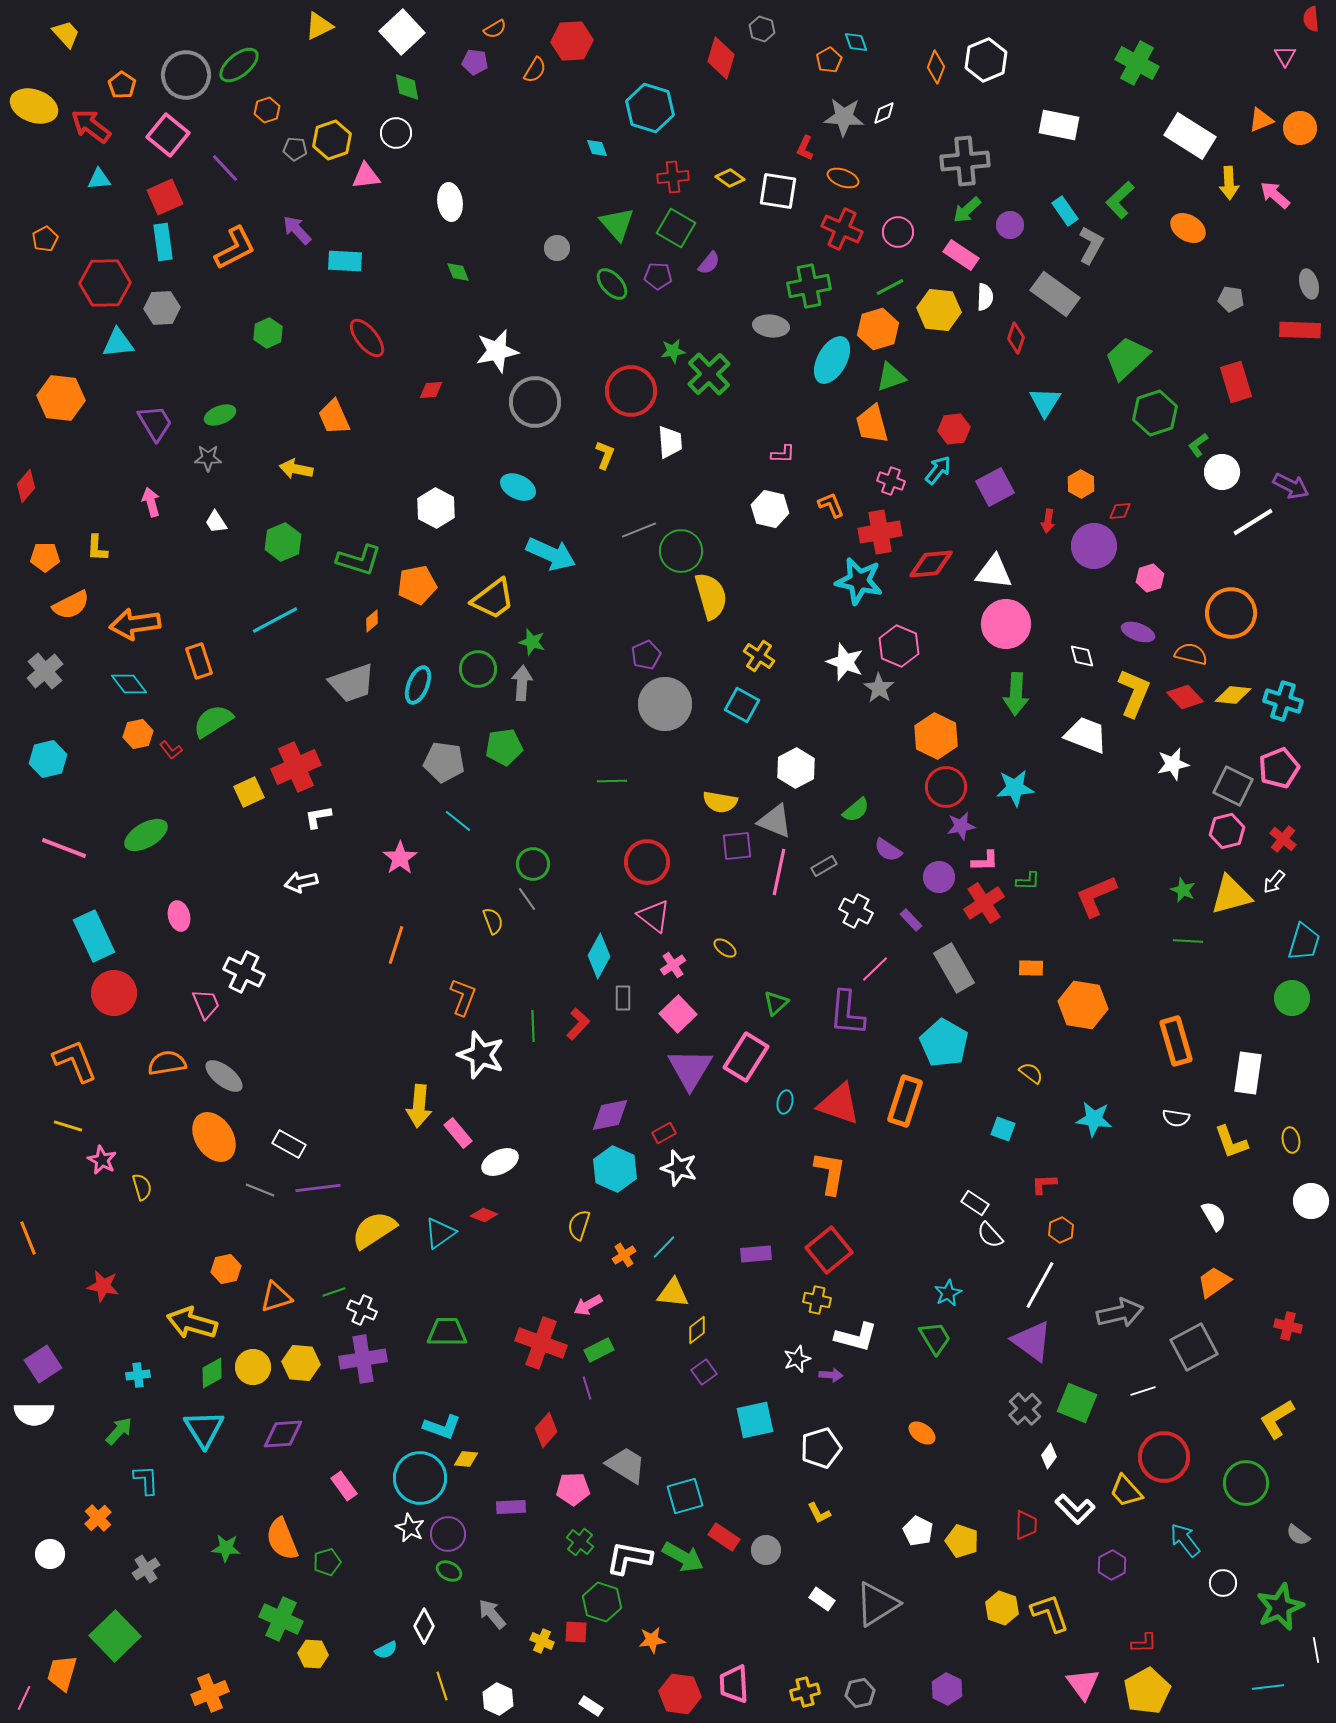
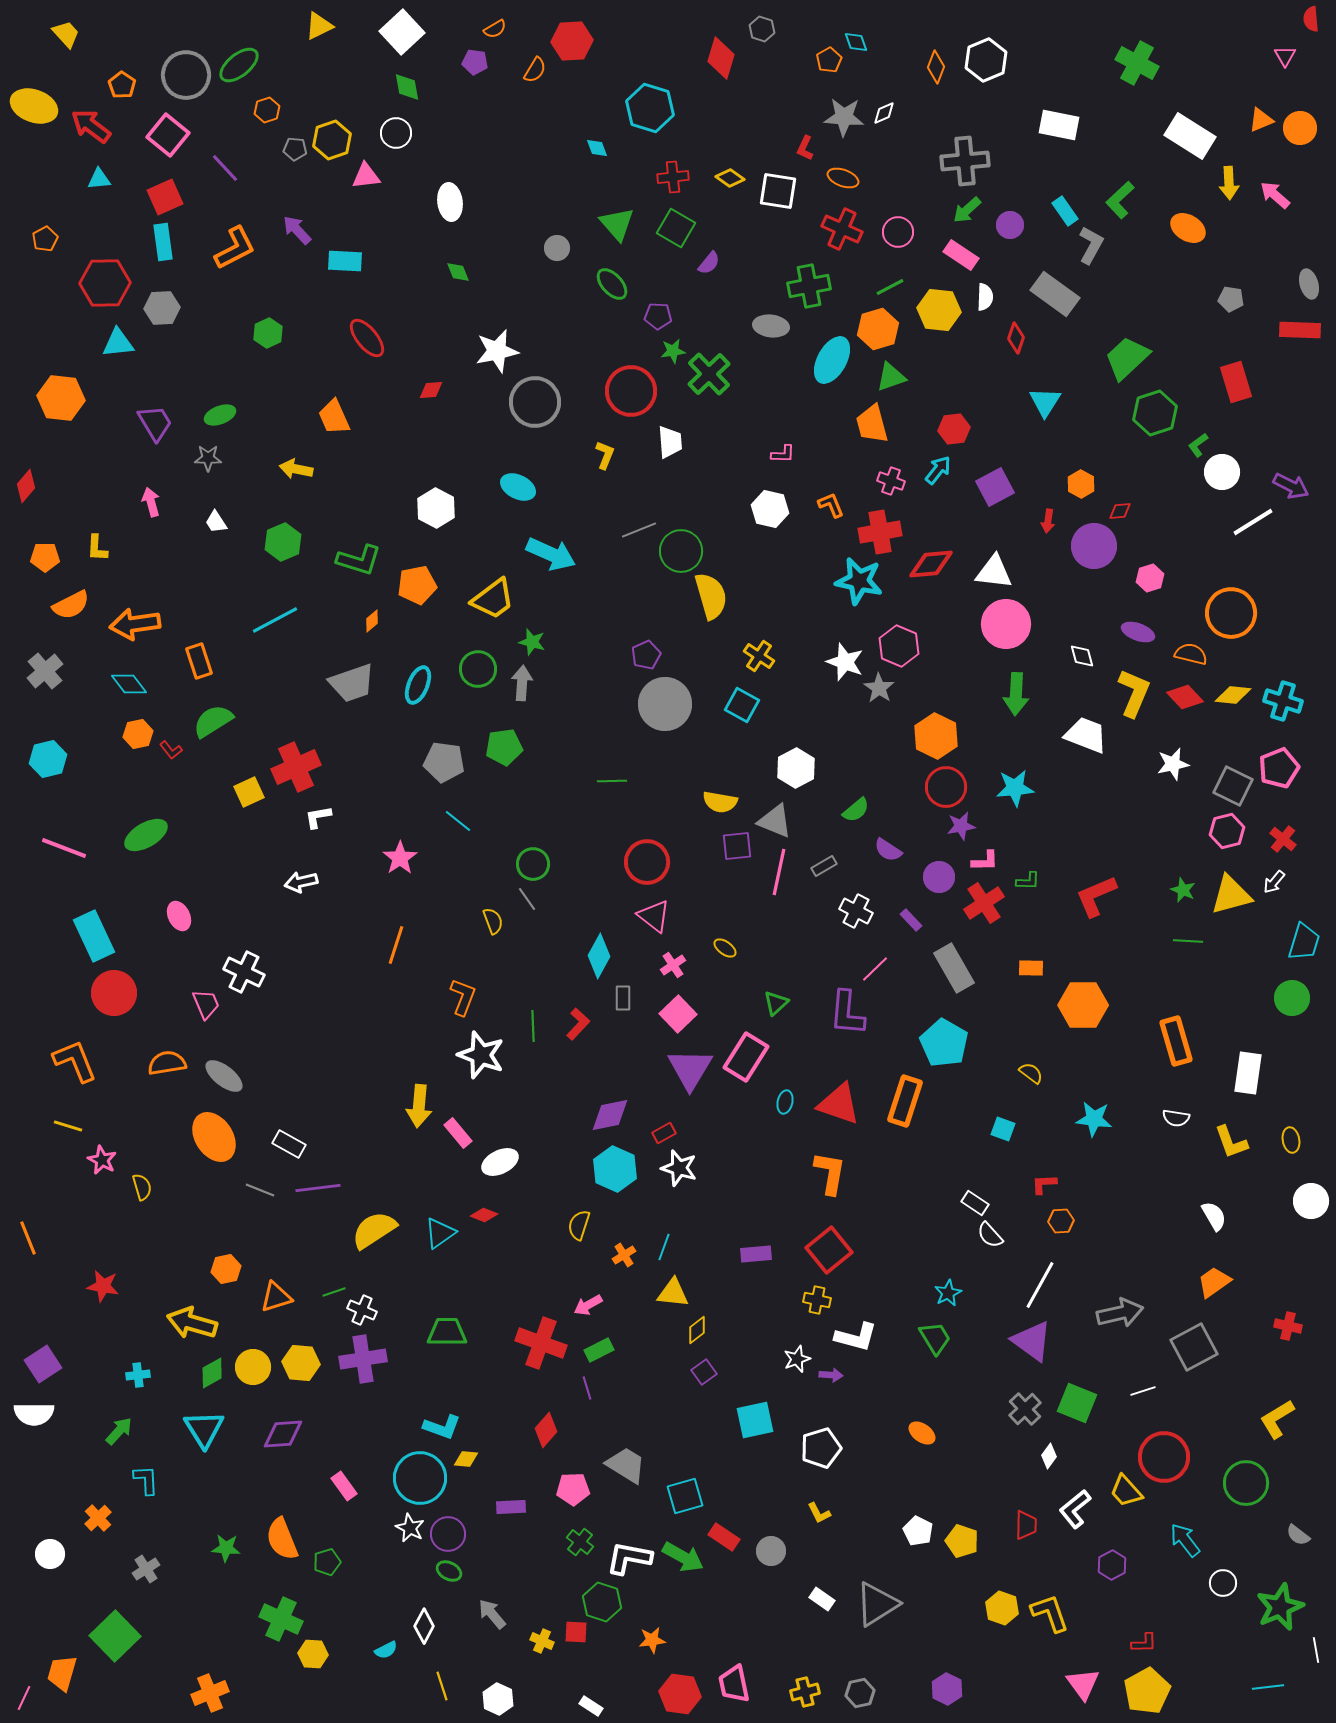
purple pentagon at (658, 276): moved 40 px down
pink ellipse at (179, 916): rotated 12 degrees counterclockwise
orange hexagon at (1083, 1005): rotated 9 degrees counterclockwise
orange hexagon at (1061, 1230): moved 9 px up; rotated 20 degrees clockwise
cyan line at (664, 1247): rotated 24 degrees counterclockwise
white L-shape at (1075, 1509): rotated 96 degrees clockwise
gray circle at (766, 1550): moved 5 px right, 1 px down
pink trapezoid at (734, 1684): rotated 9 degrees counterclockwise
